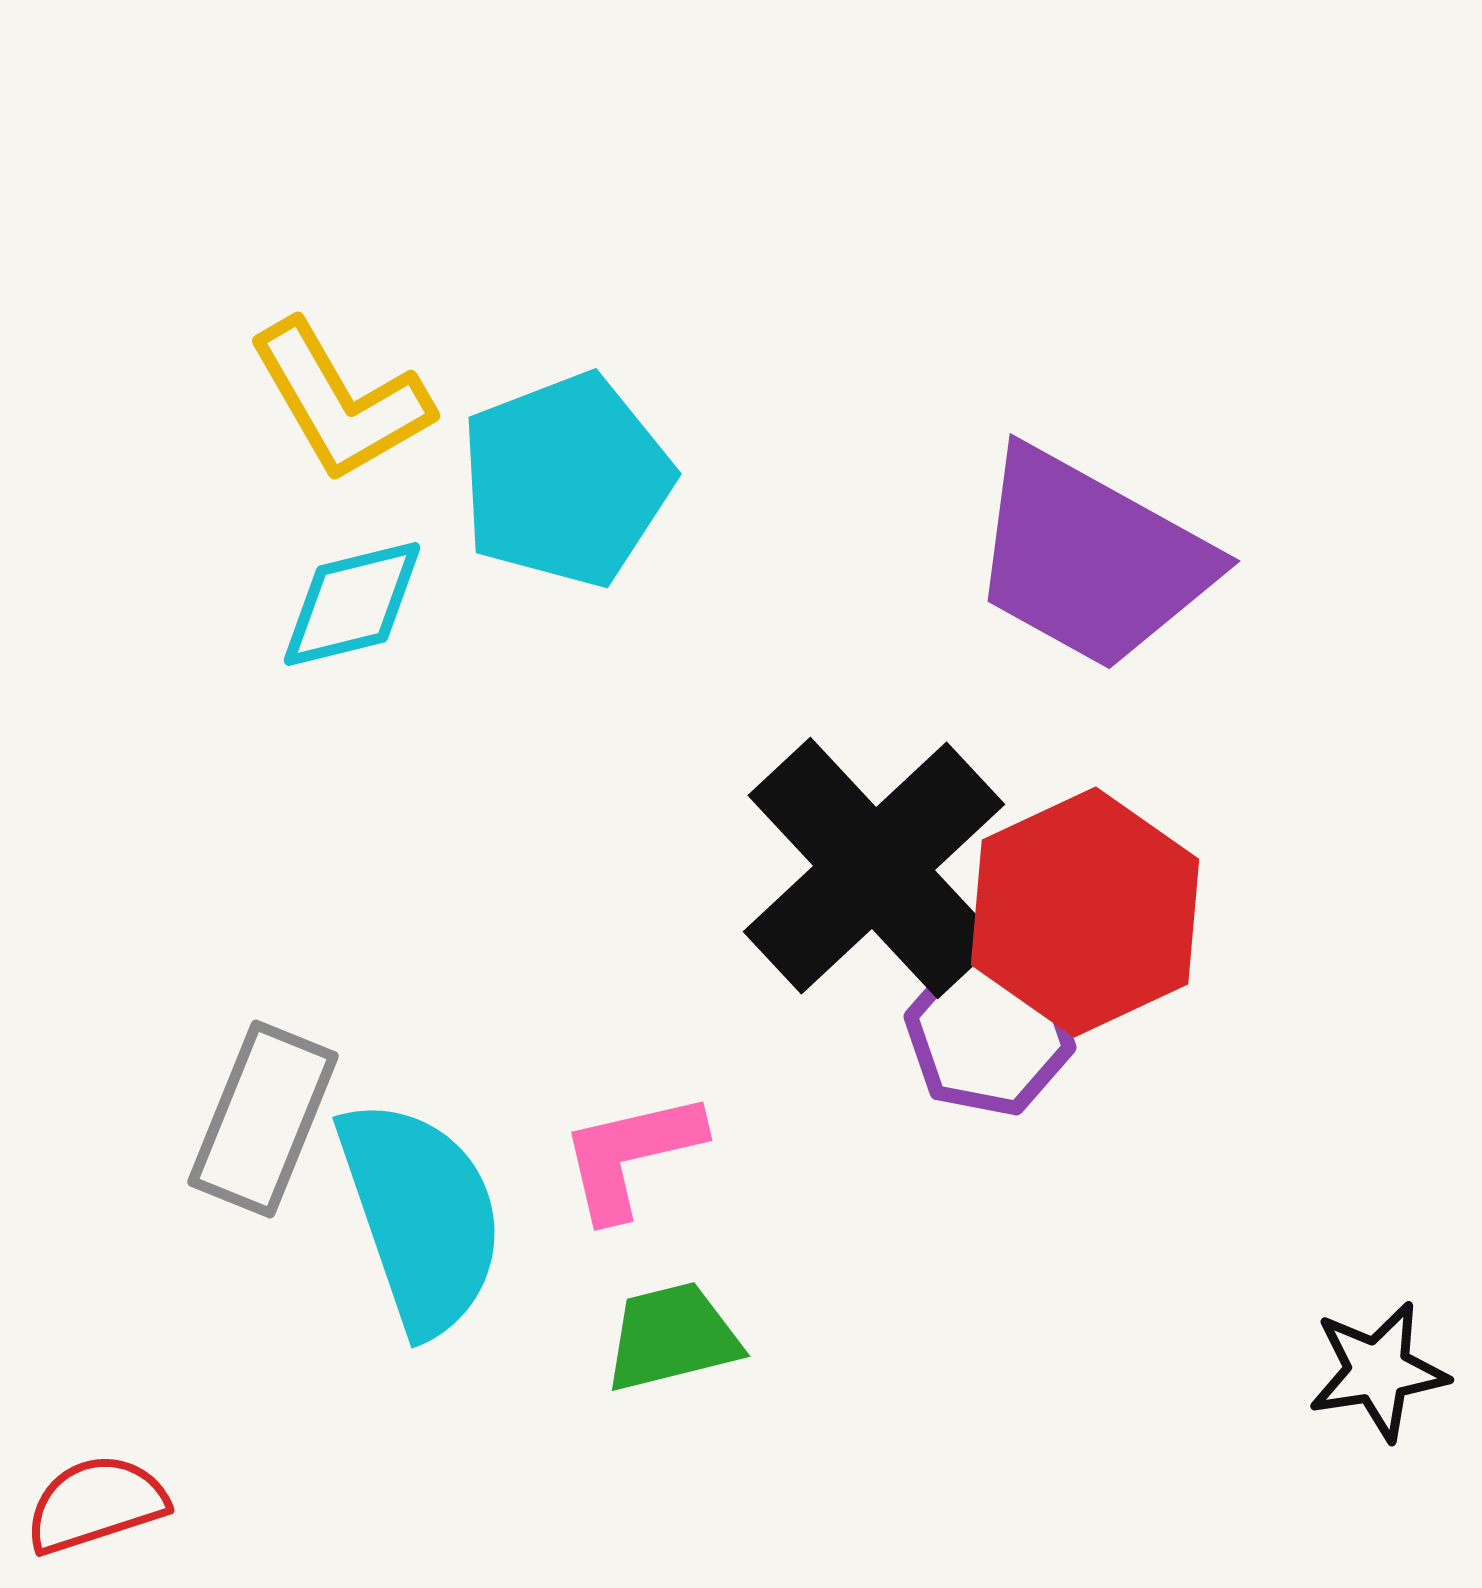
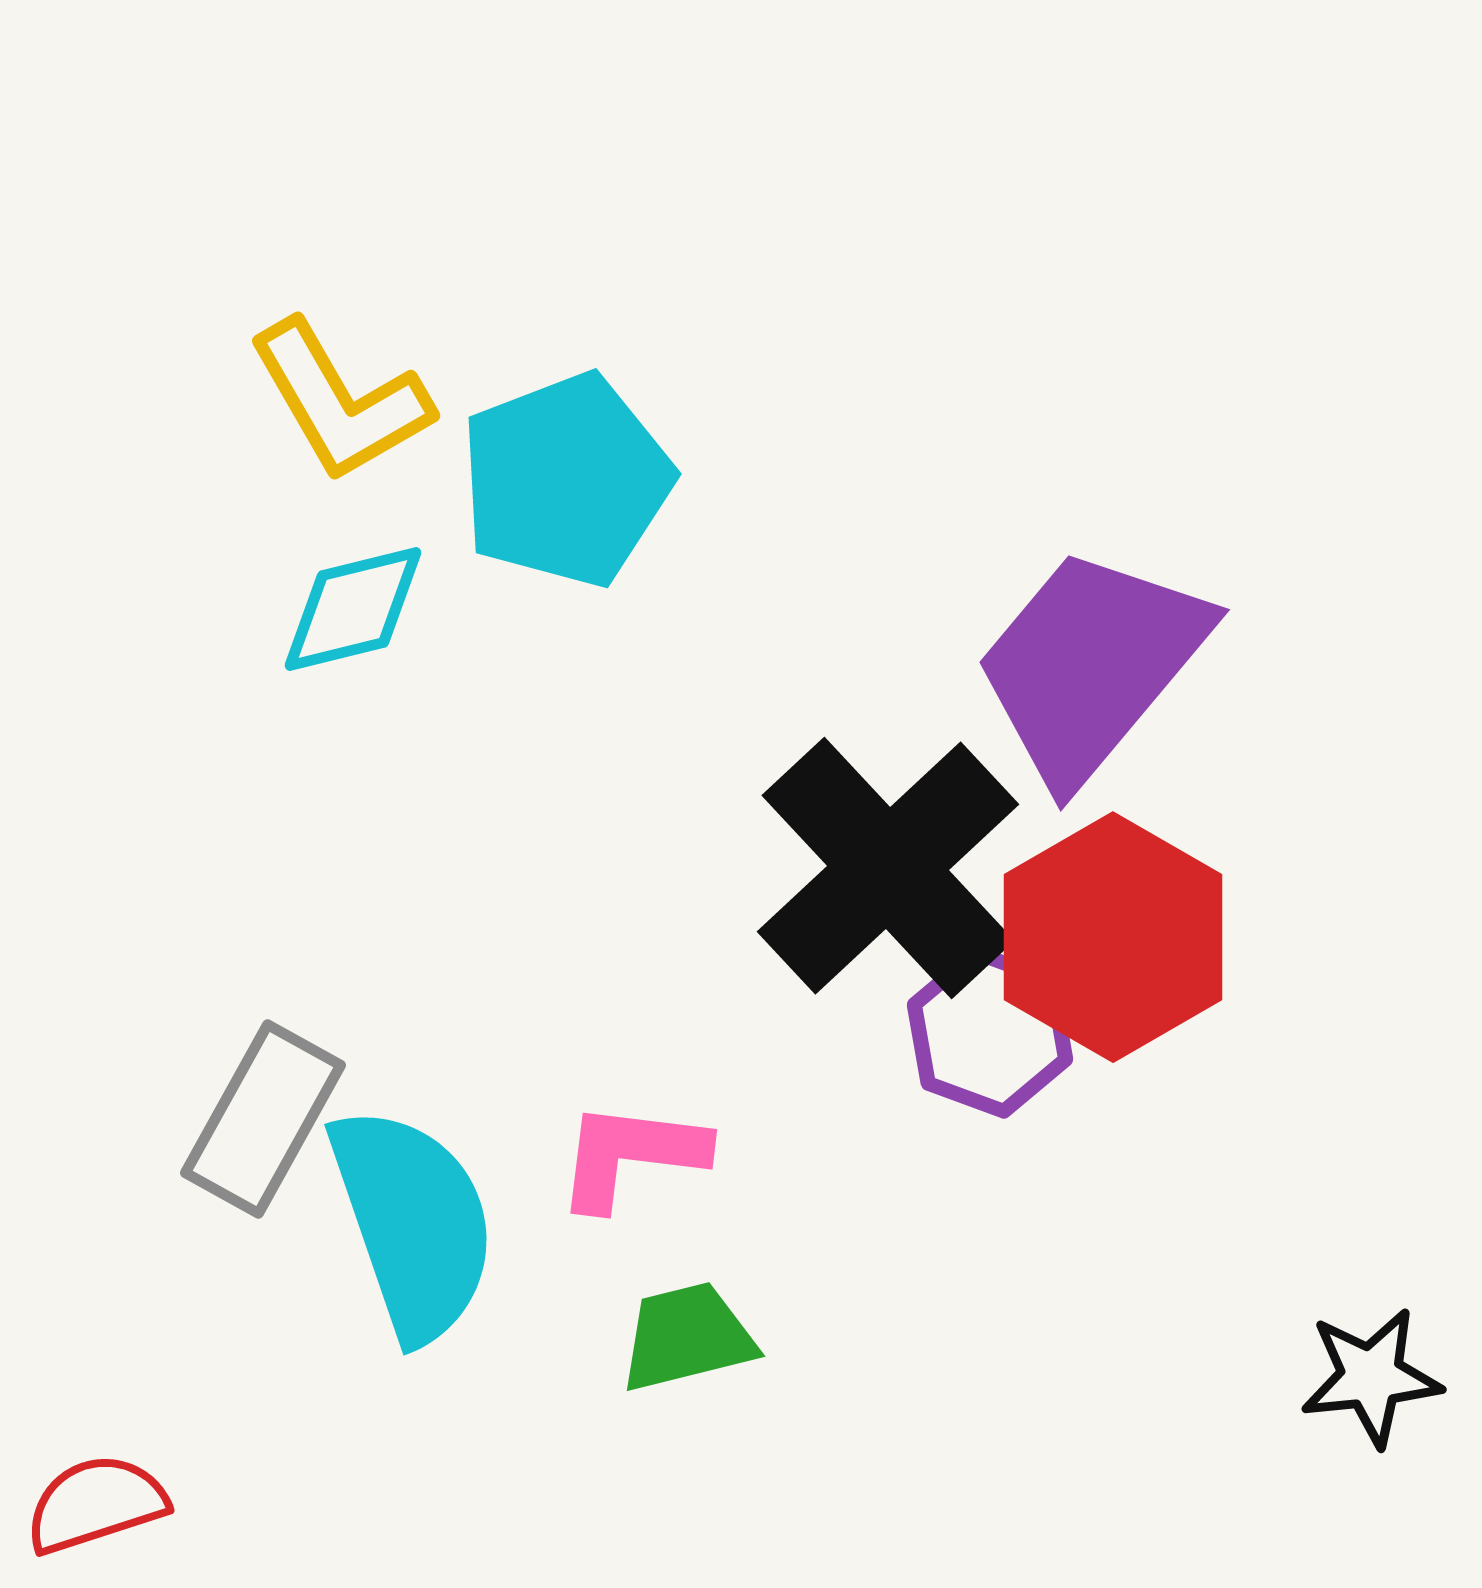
purple trapezoid: moved 106 px down; rotated 101 degrees clockwise
cyan diamond: moved 1 px right, 5 px down
black cross: moved 14 px right
red hexagon: moved 28 px right, 25 px down; rotated 5 degrees counterclockwise
purple hexagon: rotated 9 degrees clockwise
gray rectangle: rotated 7 degrees clockwise
pink L-shape: rotated 20 degrees clockwise
cyan semicircle: moved 8 px left, 7 px down
green trapezoid: moved 15 px right
black star: moved 7 px left, 6 px down; rotated 3 degrees clockwise
